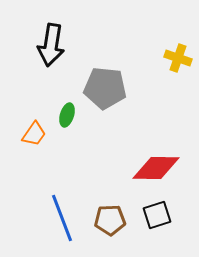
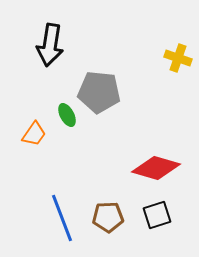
black arrow: moved 1 px left
gray pentagon: moved 6 px left, 4 px down
green ellipse: rotated 45 degrees counterclockwise
red diamond: rotated 15 degrees clockwise
brown pentagon: moved 2 px left, 3 px up
